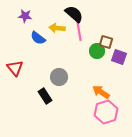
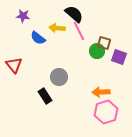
purple star: moved 2 px left
pink line: rotated 18 degrees counterclockwise
brown square: moved 2 px left, 1 px down
red triangle: moved 1 px left, 3 px up
orange arrow: rotated 36 degrees counterclockwise
